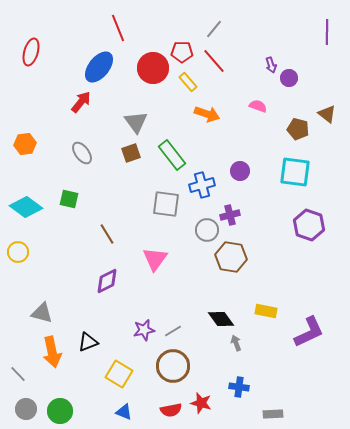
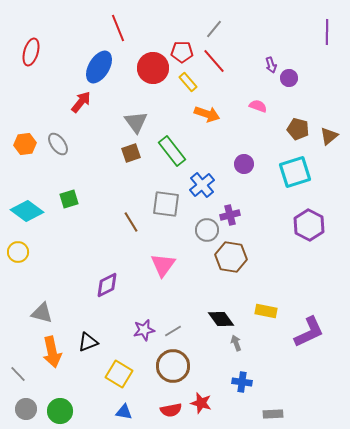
blue ellipse at (99, 67): rotated 8 degrees counterclockwise
brown triangle at (327, 114): moved 2 px right, 22 px down; rotated 42 degrees clockwise
gray ellipse at (82, 153): moved 24 px left, 9 px up
green rectangle at (172, 155): moved 4 px up
purple circle at (240, 171): moved 4 px right, 7 px up
cyan square at (295, 172): rotated 24 degrees counterclockwise
blue cross at (202, 185): rotated 25 degrees counterclockwise
green square at (69, 199): rotated 30 degrees counterclockwise
cyan diamond at (26, 207): moved 1 px right, 4 px down
purple hexagon at (309, 225): rotated 8 degrees clockwise
brown line at (107, 234): moved 24 px right, 12 px up
pink triangle at (155, 259): moved 8 px right, 6 px down
purple diamond at (107, 281): moved 4 px down
blue cross at (239, 387): moved 3 px right, 5 px up
blue triangle at (124, 412): rotated 12 degrees counterclockwise
